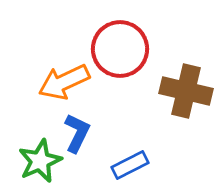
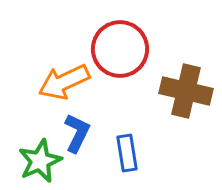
blue rectangle: moved 3 px left, 12 px up; rotated 72 degrees counterclockwise
